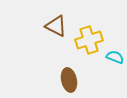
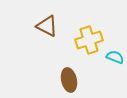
brown triangle: moved 9 px left
